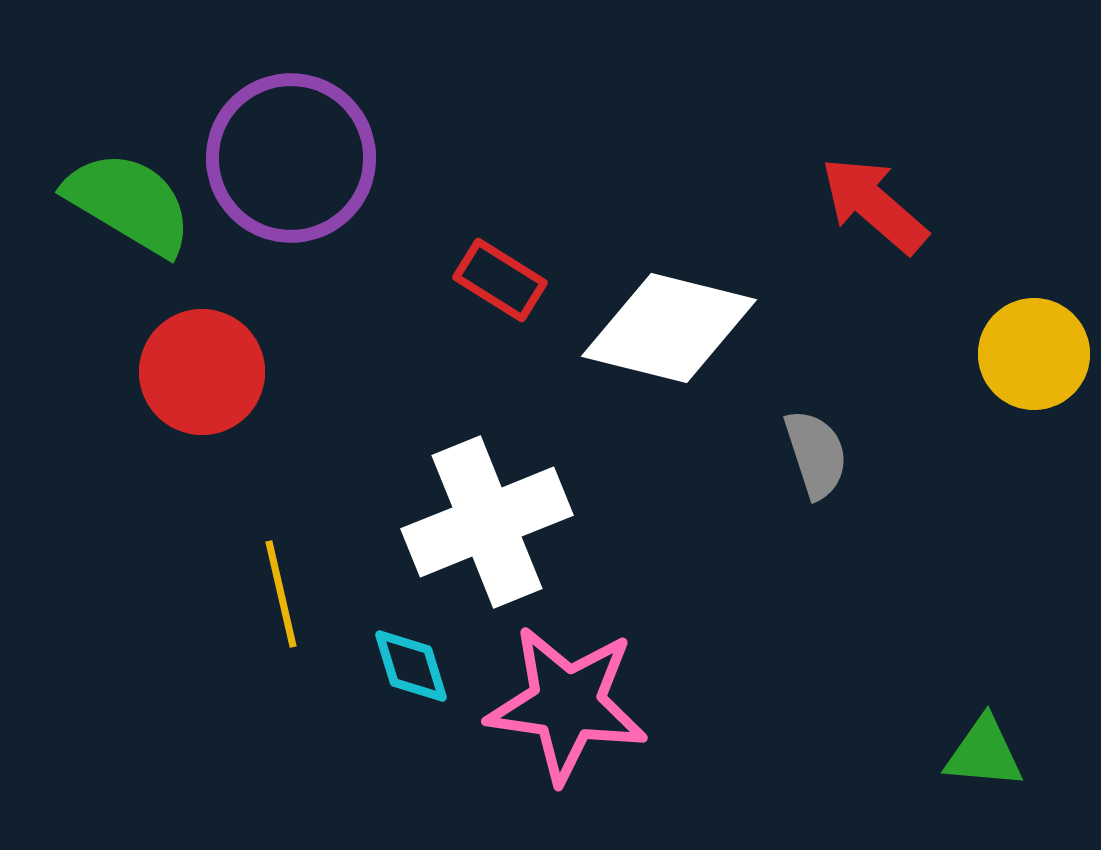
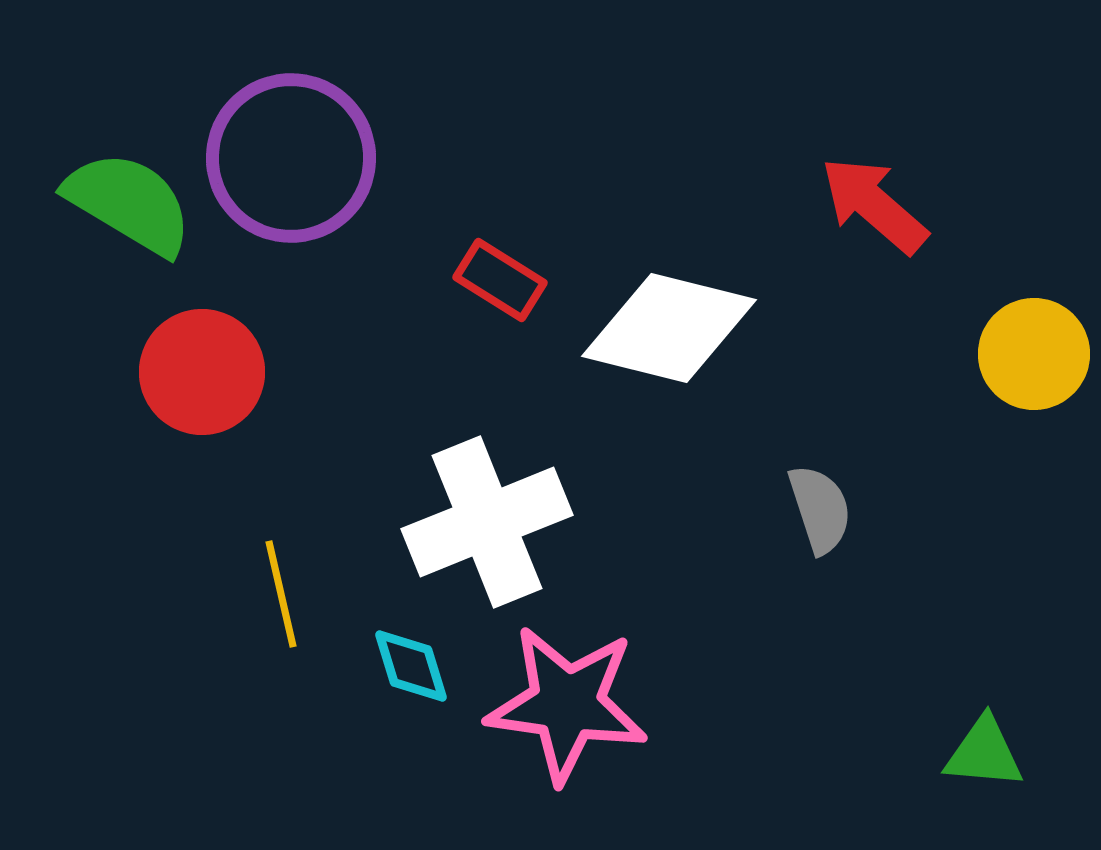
gray semicircle: moved 4 px right, 55 px down
